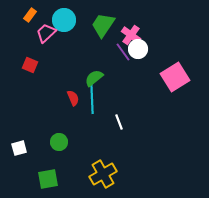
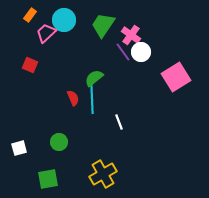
white circle: moved 3 px right, 3 px down
pink square: moved 1 px right
